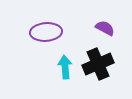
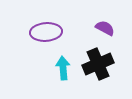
cyan arrow: moved 2 px left, 1 px down
